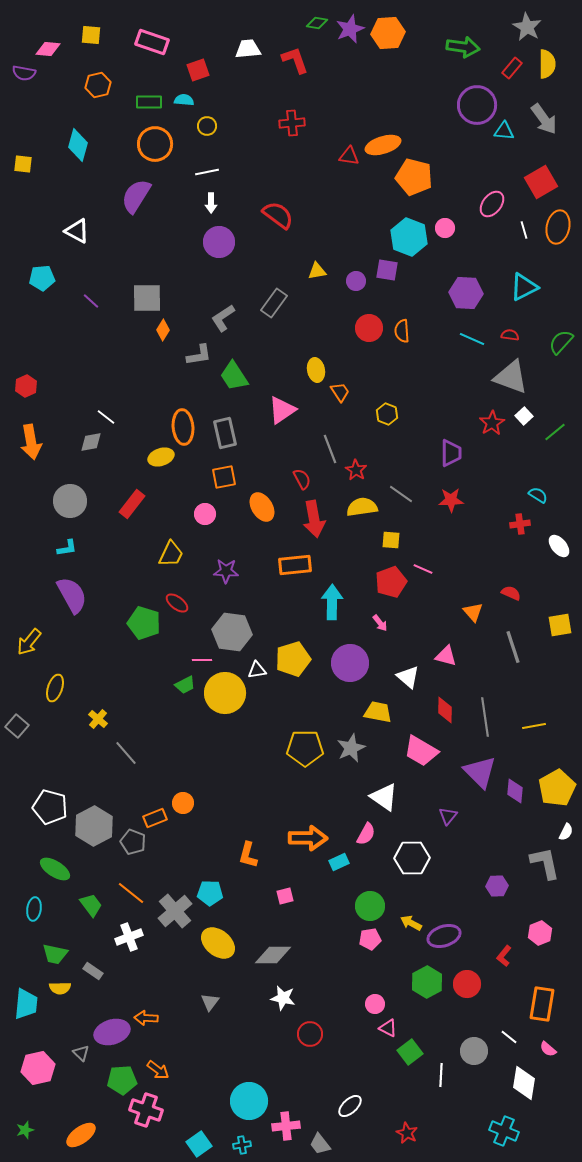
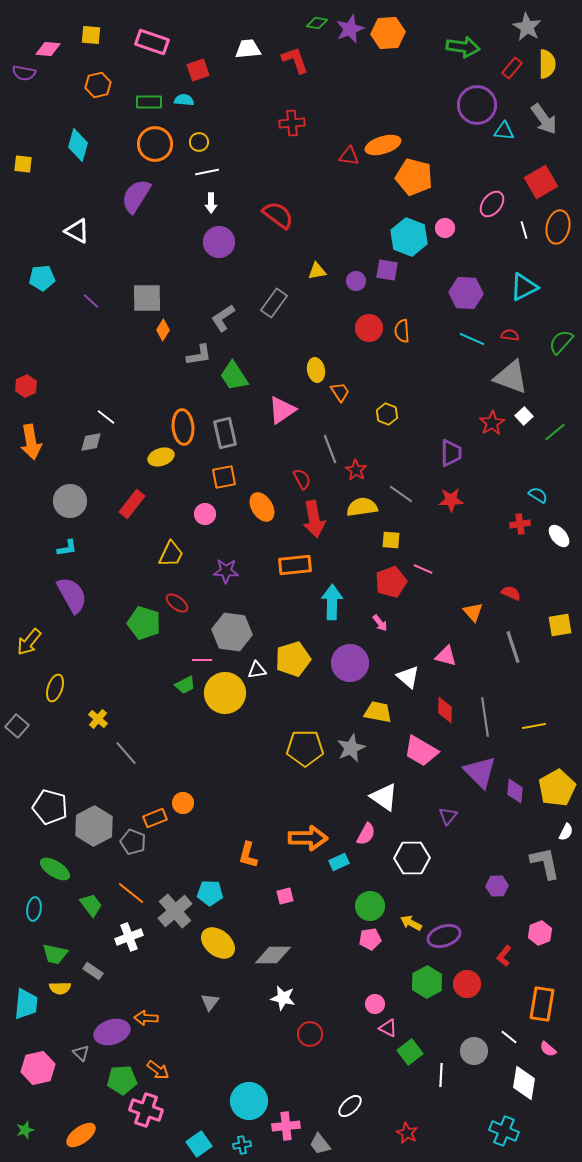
yellow circle at (207, 126): moved 8 px left, 16 px down
white ellipse at (559, 546): moved 10 px up
